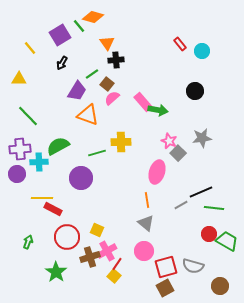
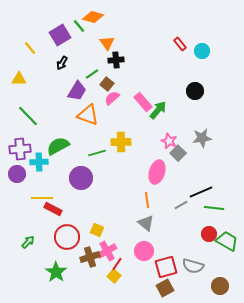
green arrow at (158, 110): rotated 60 degrees counterclockwise
green arrow at (28, 242): rotated 24 degrees clockwise
